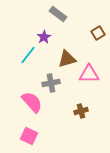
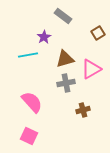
gray rectangle: moved 5 px right, 2 px down
cyan line: rotated 42 degrees clockwise
brown triangle: moved 2 px left
pink triangle: moved 2 px right, 5 px up; rotated 30 degrees counterclockwise
gray cross: moved 15 px right
brown cross: moved 2 px right, 1 px up
